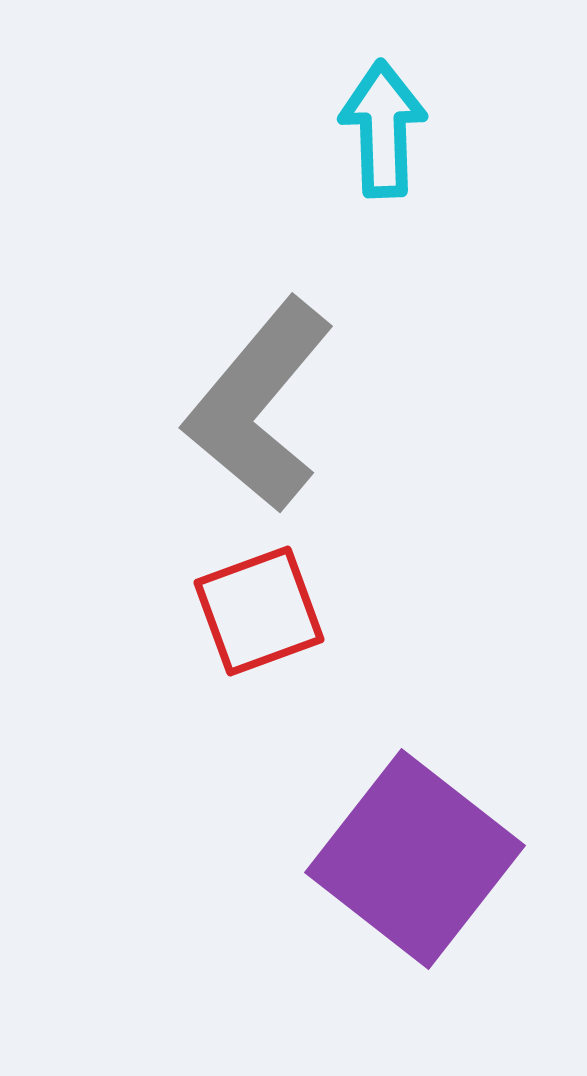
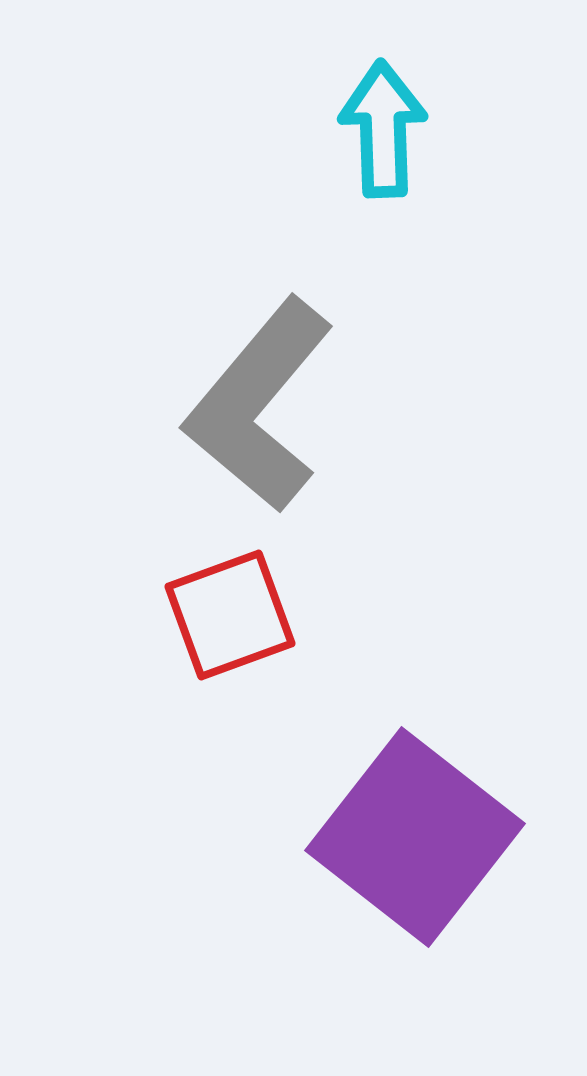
red square: moved 29 px left, 4 px down
purple square: moved 22 px up
